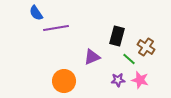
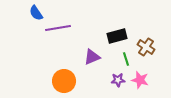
purple line: moved 2 px right
black rectangle: rotated 60 degrees clockwise
green line: moved 3 px left; rotated 32 degrees clockwise
